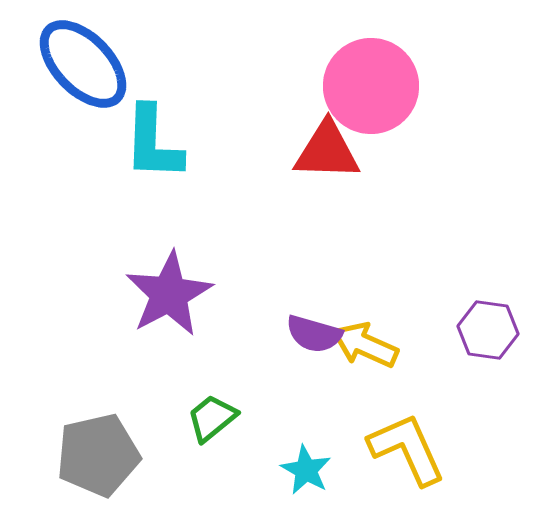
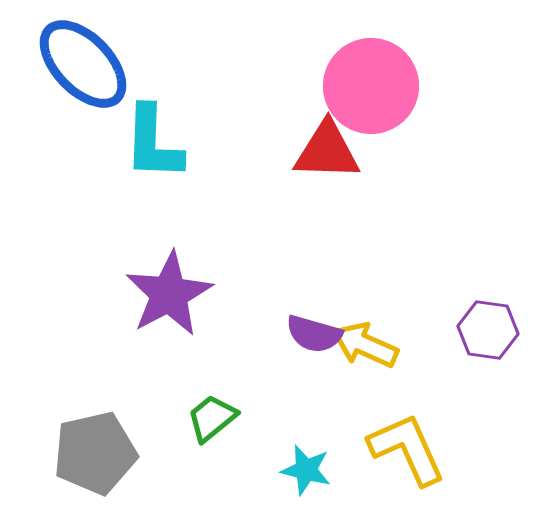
gray pentagon: moved 3 px left, 2 px up
cyan star: rotated 15 degrees counterclockwise
